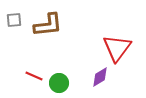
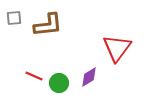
gray square: moved 2 px up
purple diamond: moved 11 px left
